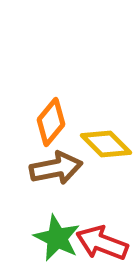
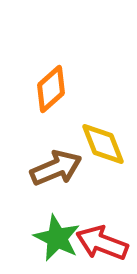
orange diamond: moved 33 px up; rotated 9 degrees clockwise
yellow diamond: moved 3 px left; rotated 24 degrees clockwise
brown arrow: rotated 12 degrees counterclockwise
